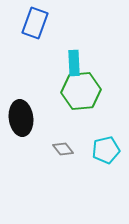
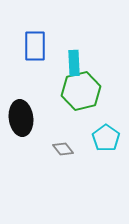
blue rectangle: moved 23 px down; rotated 20 degrees counterclockwise
green hexagon: rotated 9 degrees counterclockwise
cyan pentagon: moved 12 px up; rotated 24 degrees counterclockwise
